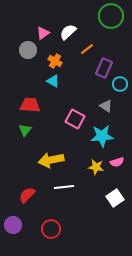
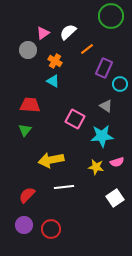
purple circle: moved 11 px right
